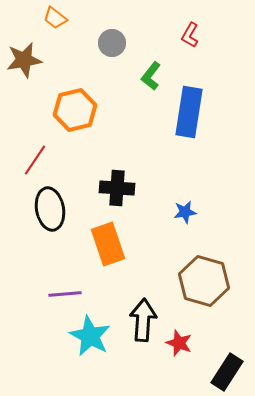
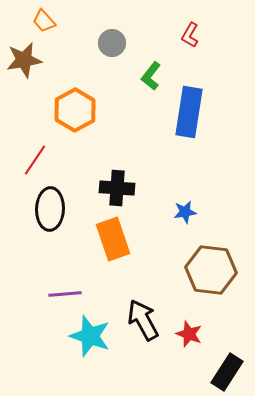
orange trapezoid: moved 11 px left, 3 px down; rotated 10 degrees clockwise
orange hexagon: rotated 15 degrees counterclockwise
black ellipse: rotated 12 degrees clockwise
orange rectangle: moved 5 px right, 5 px up
brown hexagon: moved 7 px right, 11 px up; rotated 9 degrees counterclockwise
black arrow: rotated 33 degrees counterclockwise
cyan star: rotated 9 degrees counterclockwise
red star: moved 10 px right, 9 px up
